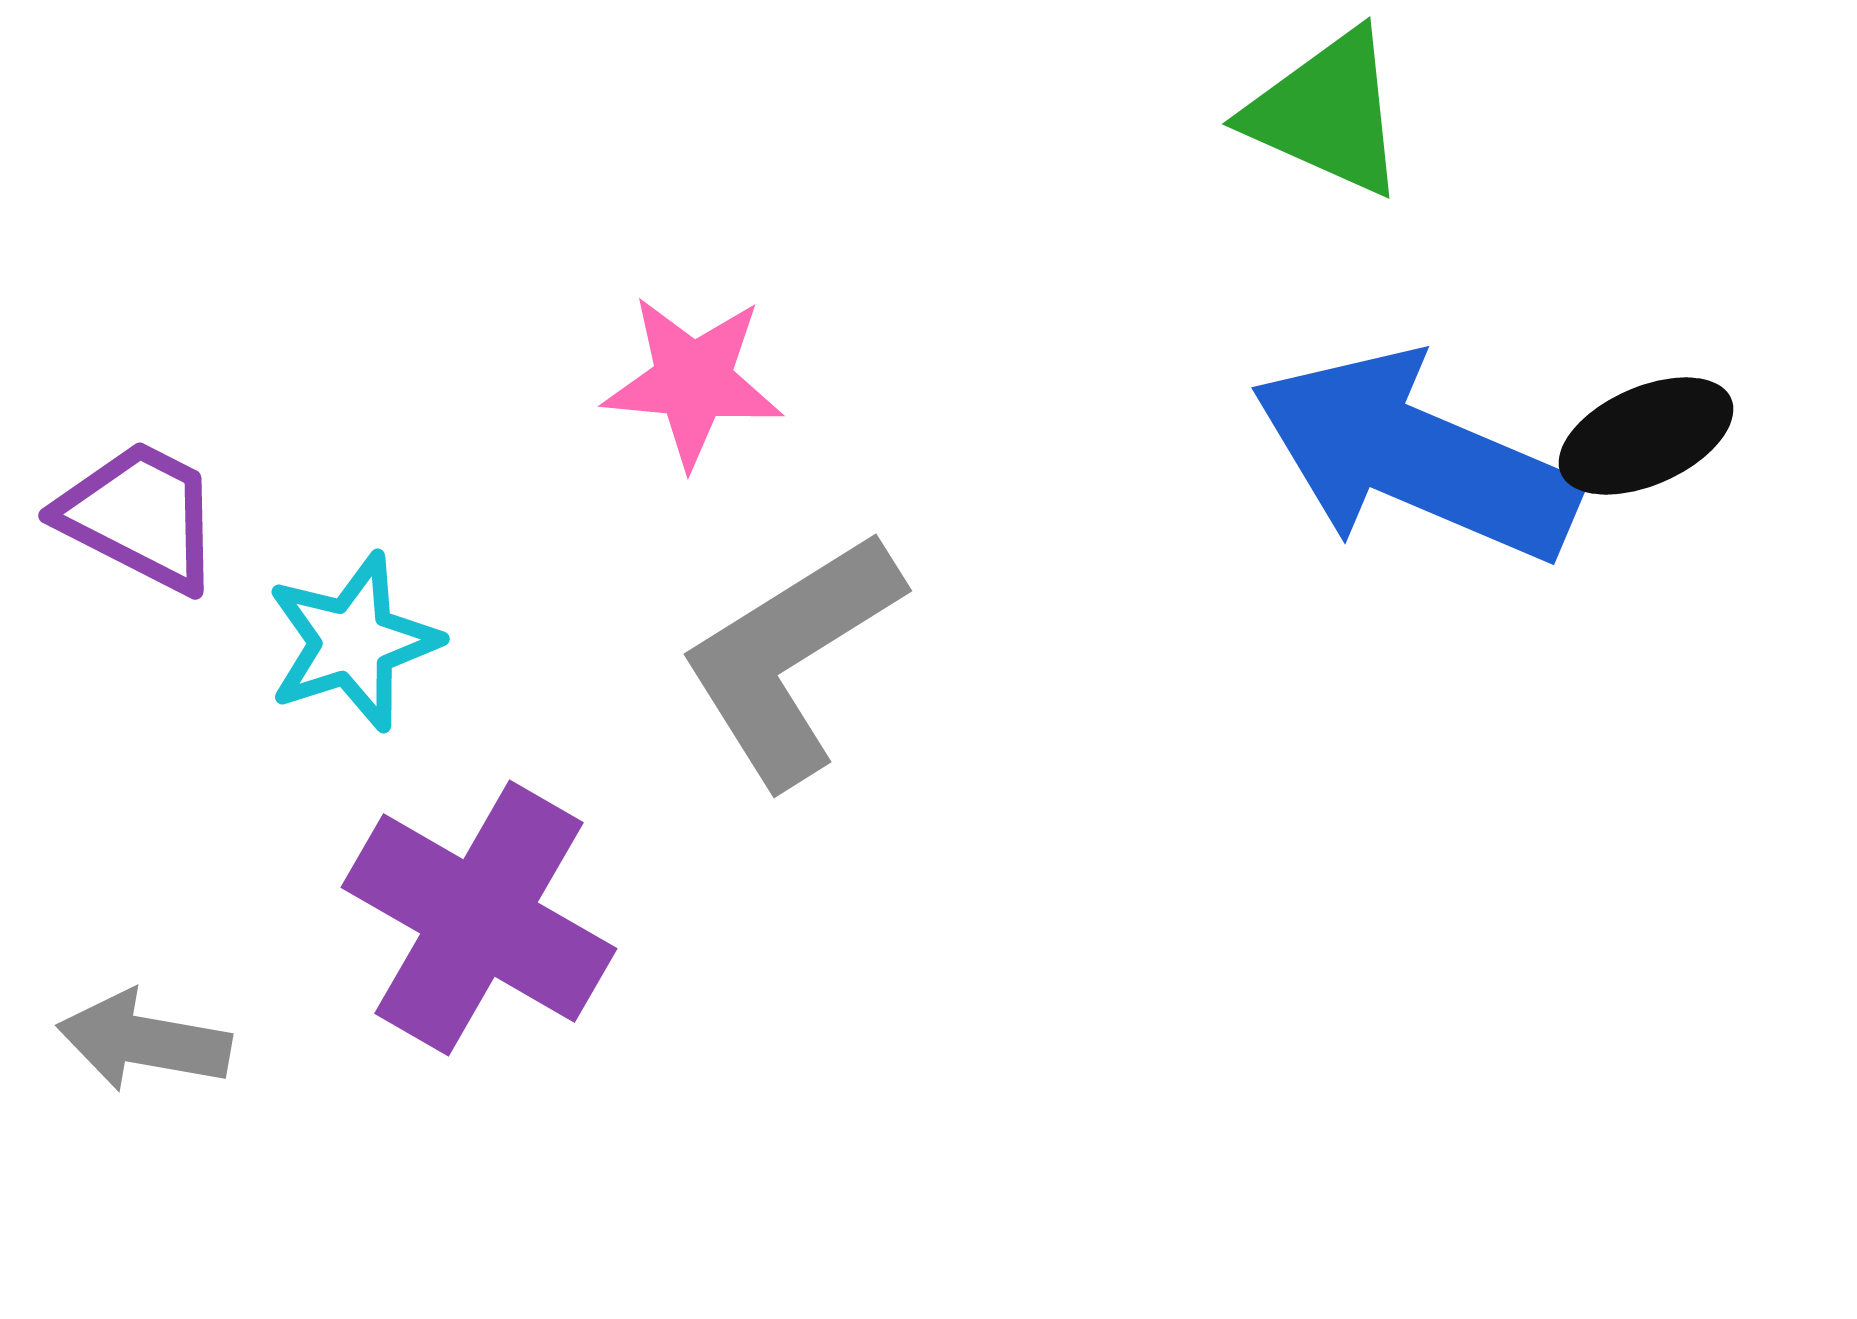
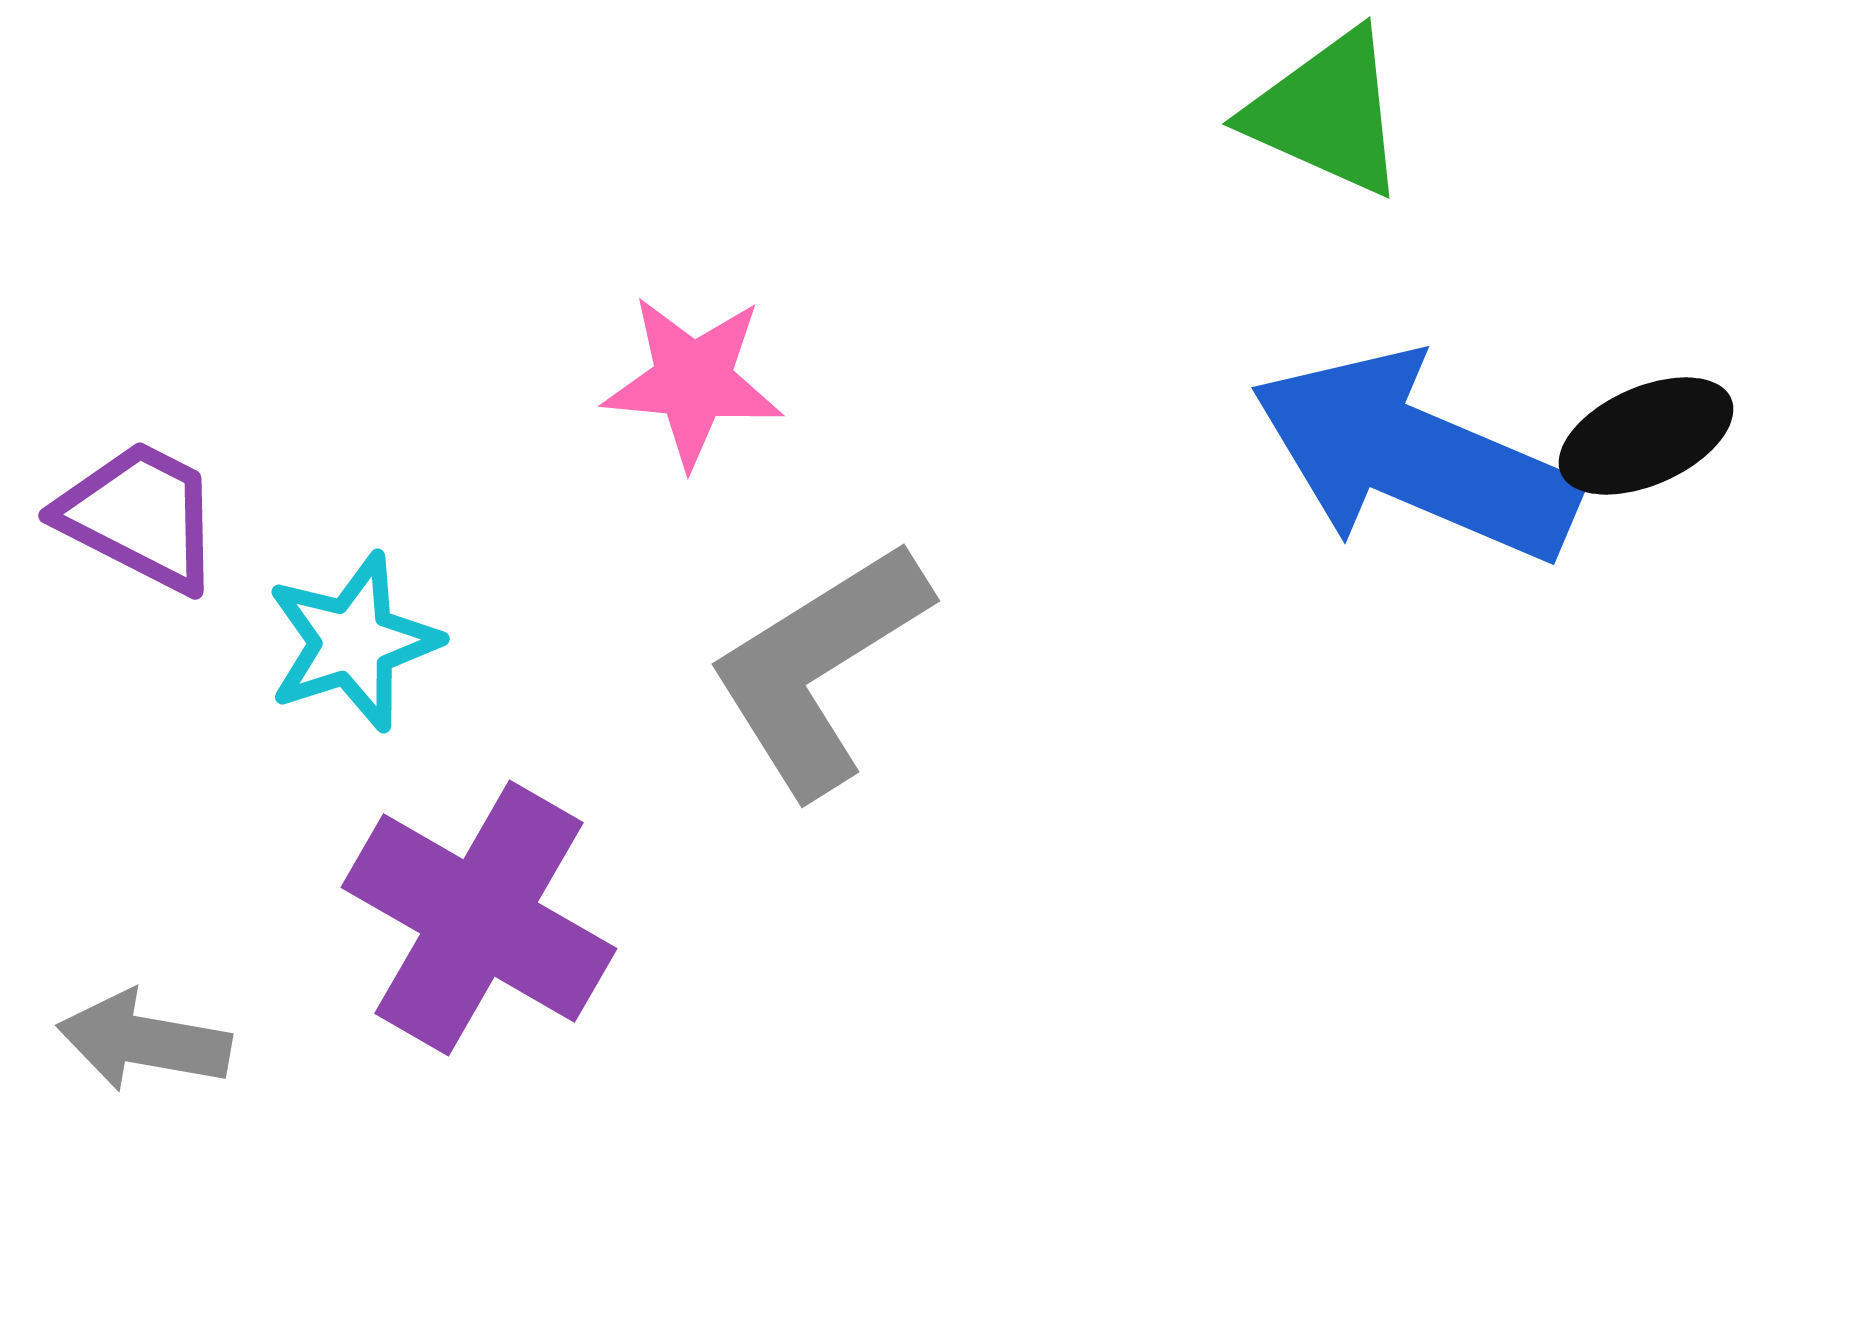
gray L-shape: moved 28 px right, 10 px down
